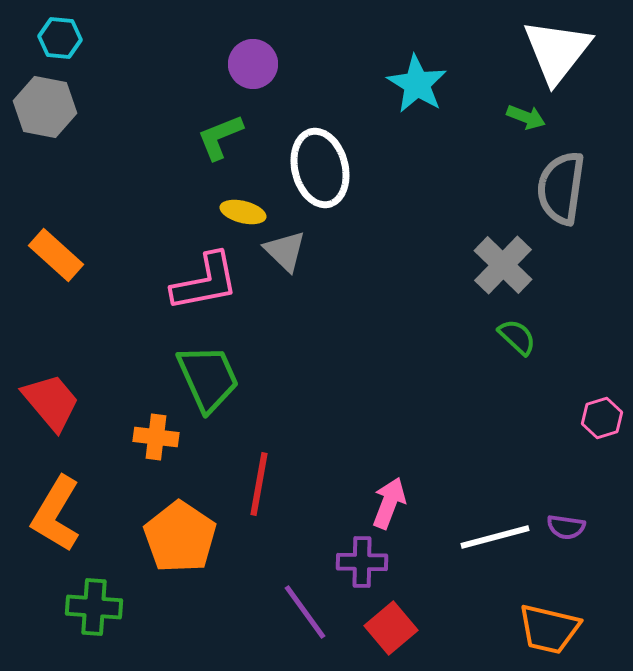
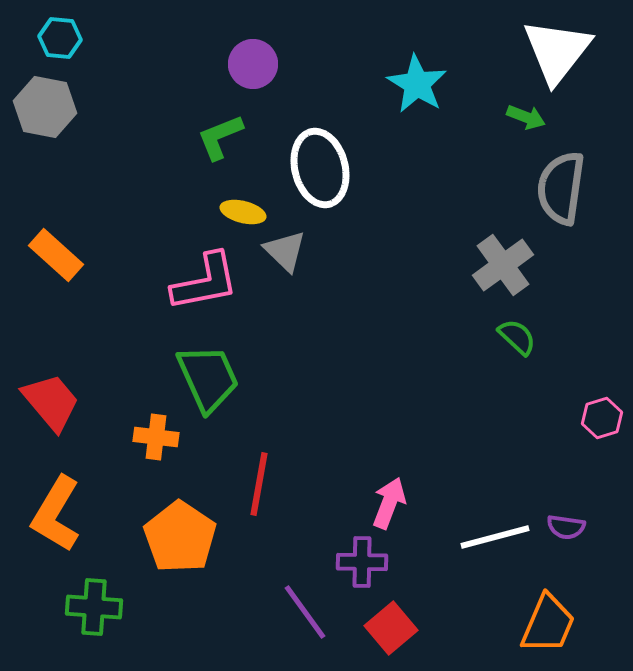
gray cross: rotated 10 degrees clockwise
orange trapezoid: moved 1 px left, 5 px up; rotated 80 degrees counterclockwise
